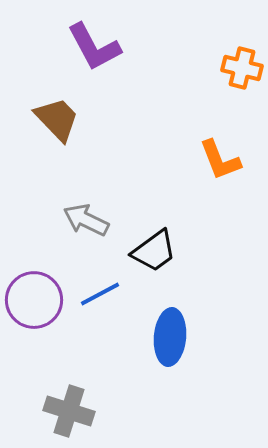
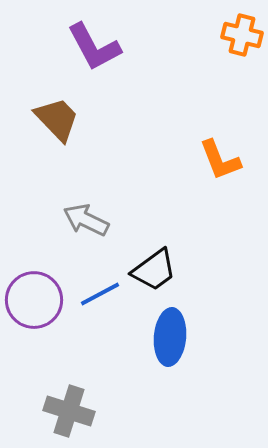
orange cross: moved 33 px up
black trapezoid: moved 19 px down
